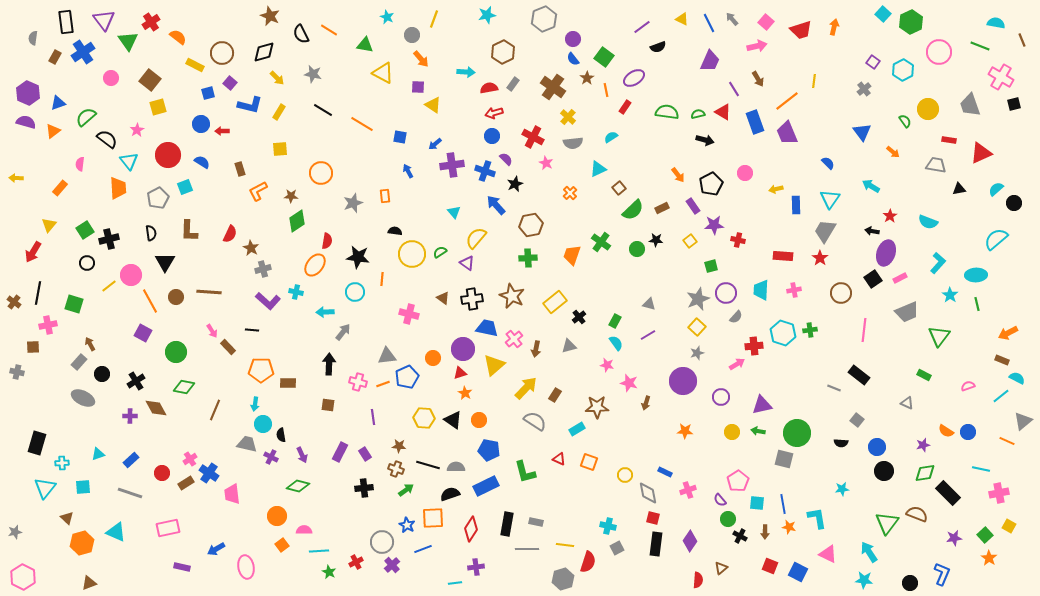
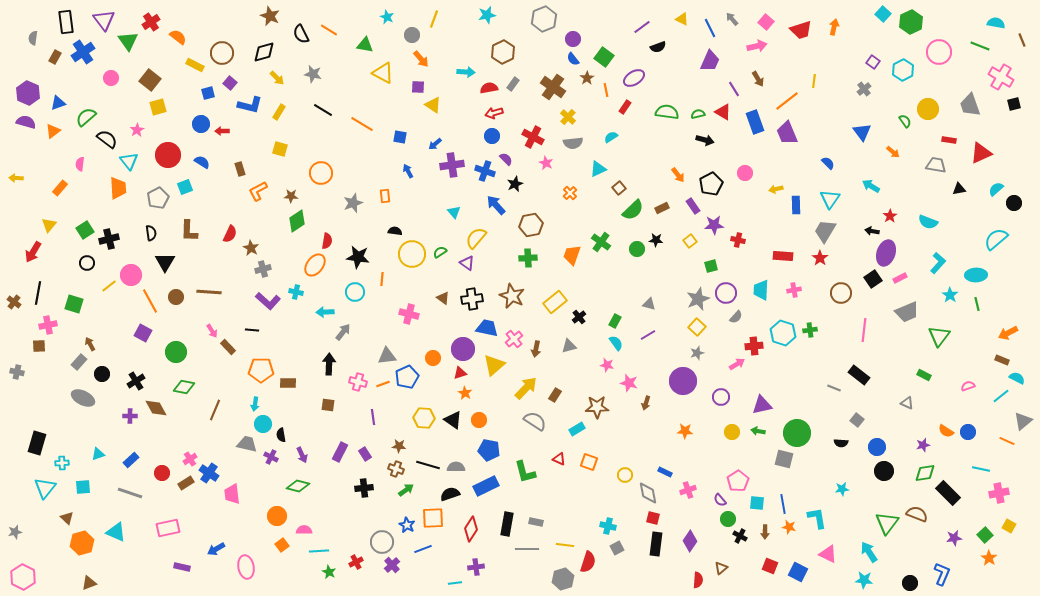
blue line at (709, 23): moved 1 px right, 5 px down
yellow square at (280, 149): rotated 21 degrees clockwise
brown square at (33, 347): moved 6 px right, 1 px up
